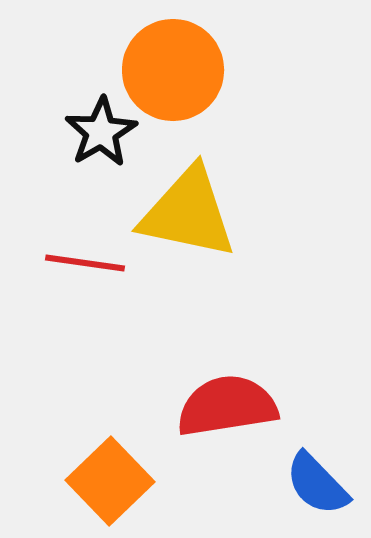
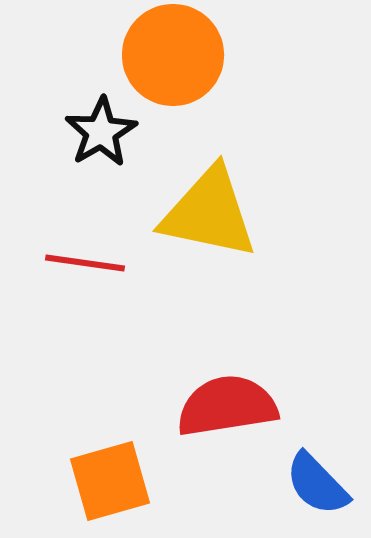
orange circle: moved 15 px up
yellow triangle: moved 21 px right
orange square: rotated 28 degrees clockwise
